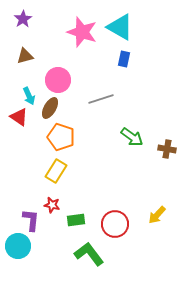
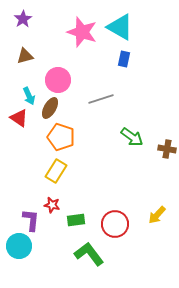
red triangle: moved 1 px down
cyan circle: moved 1 px right
